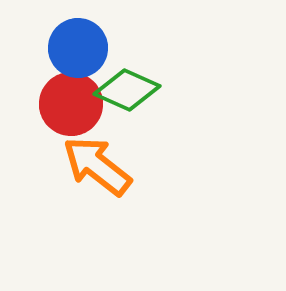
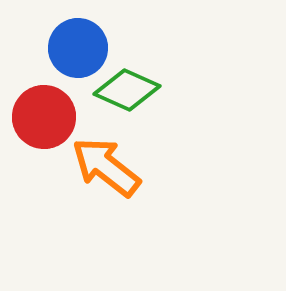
red circle: moved 27 px left, 13 px down
orange arrow: moved 9 px right, 1 px down
